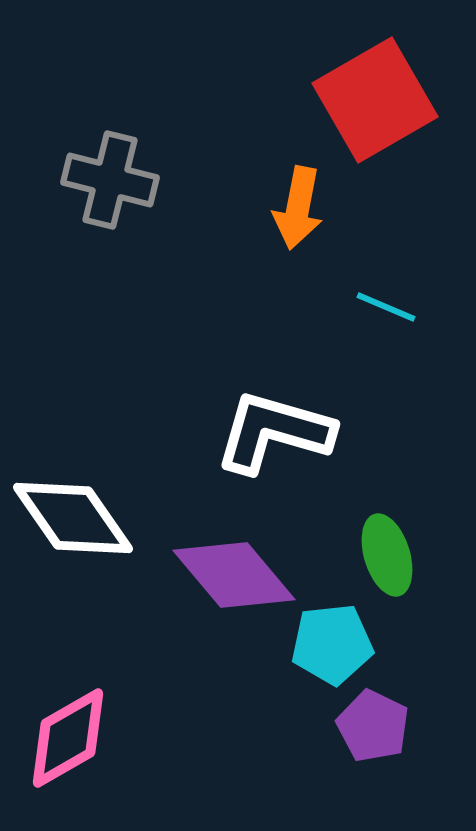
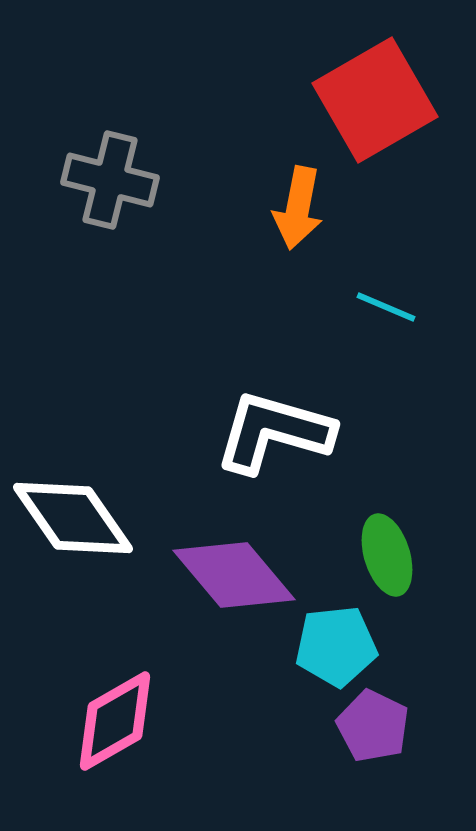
cyan pentagon: moved 4 px right, 2 px down
pink diamond: moved 47 px right, 17 px up
